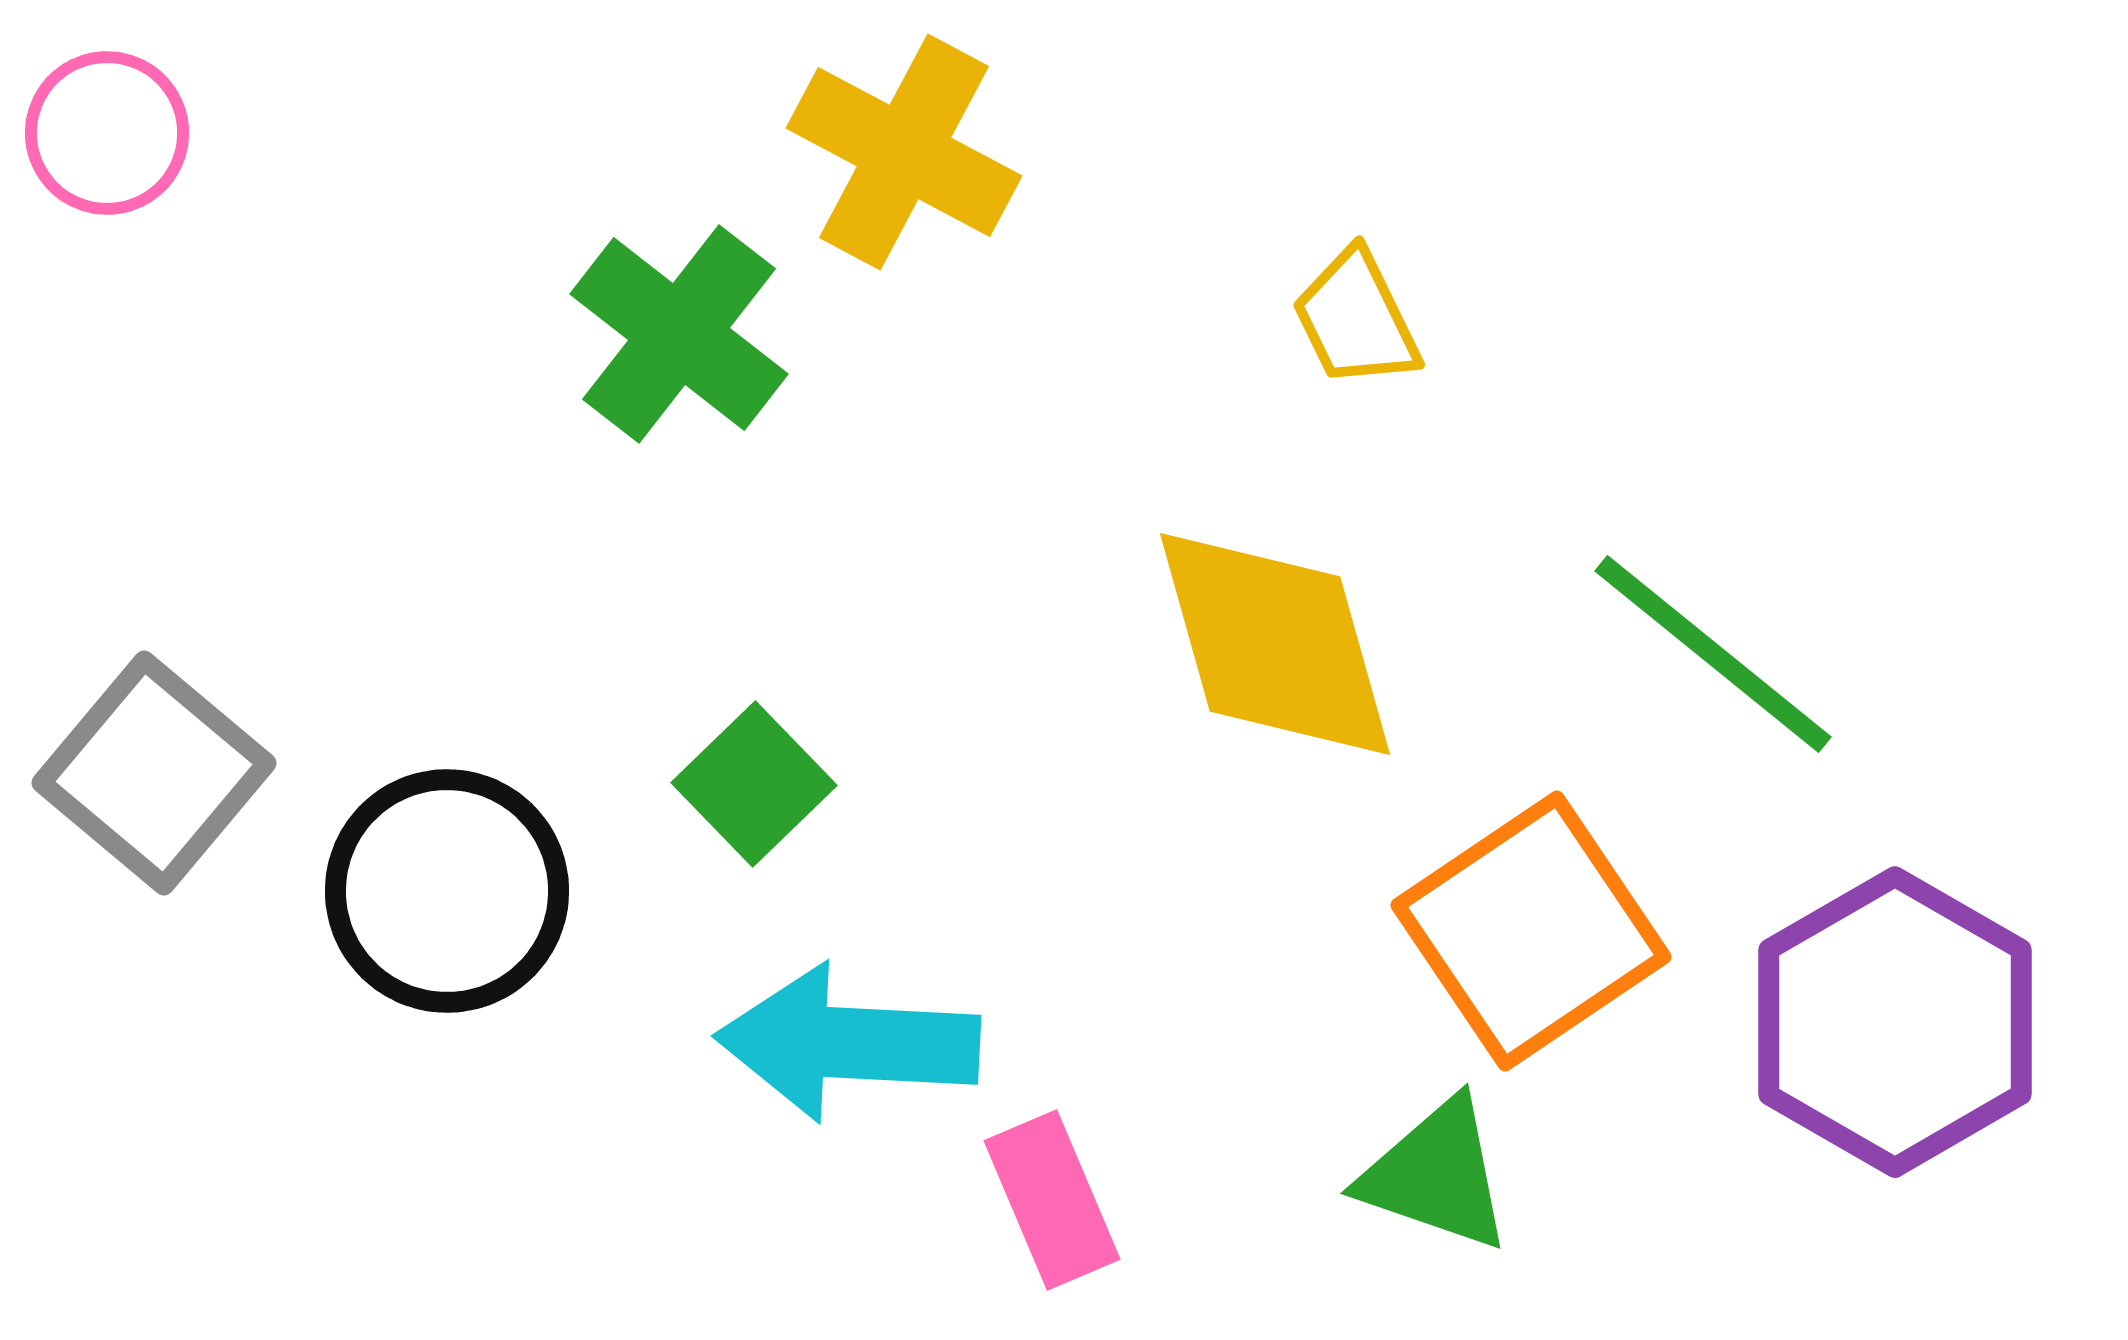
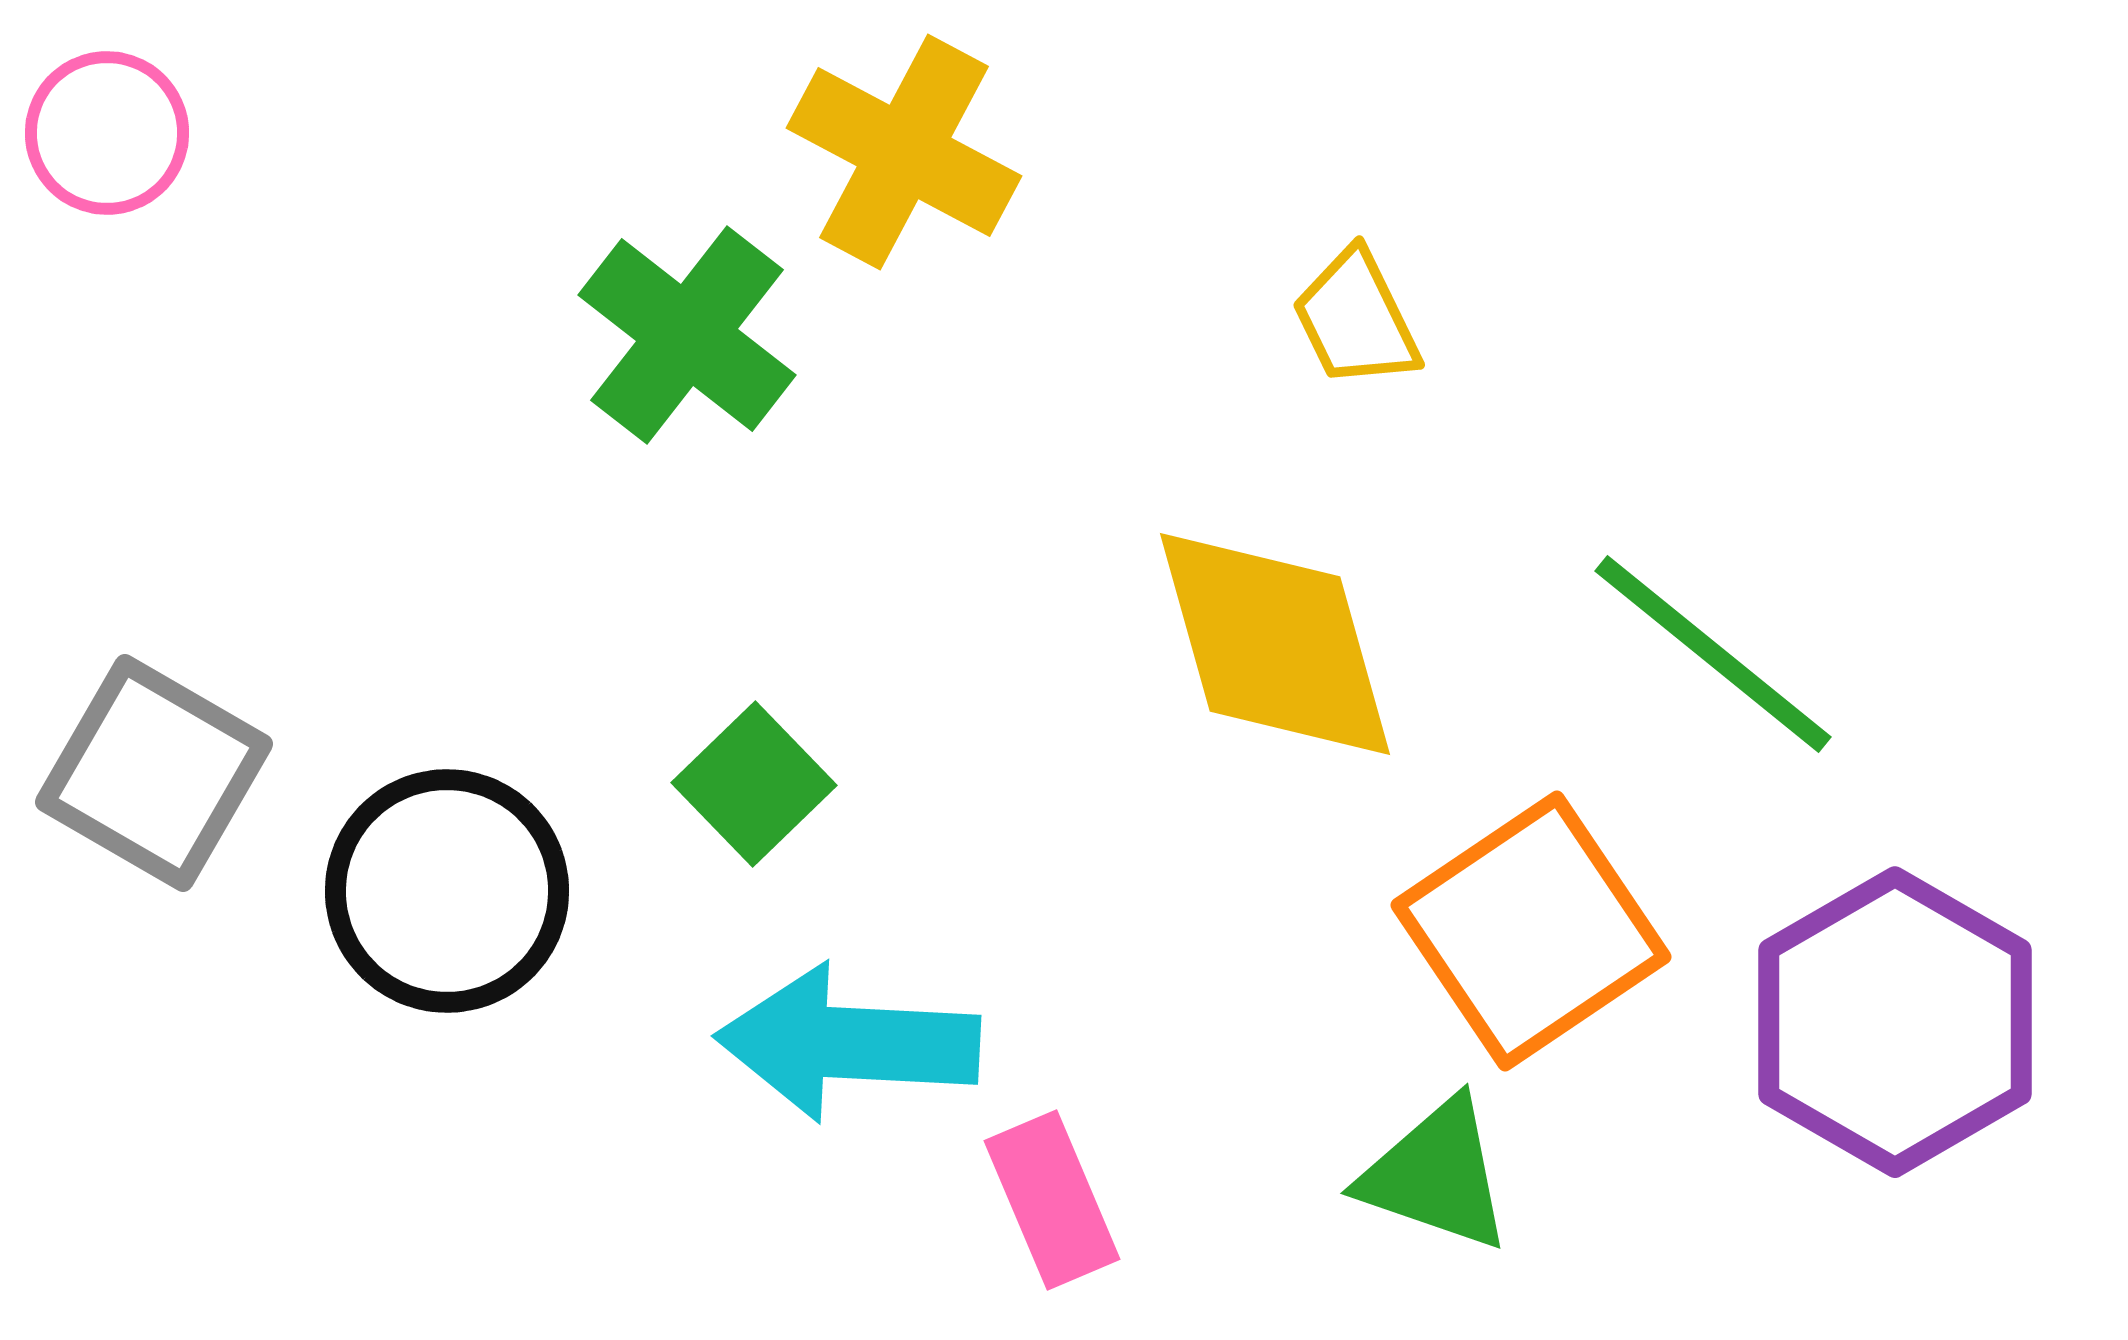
green cross: moved 8 px right, 1 px down
gray square: rotated 10 degrees counterclockwise
